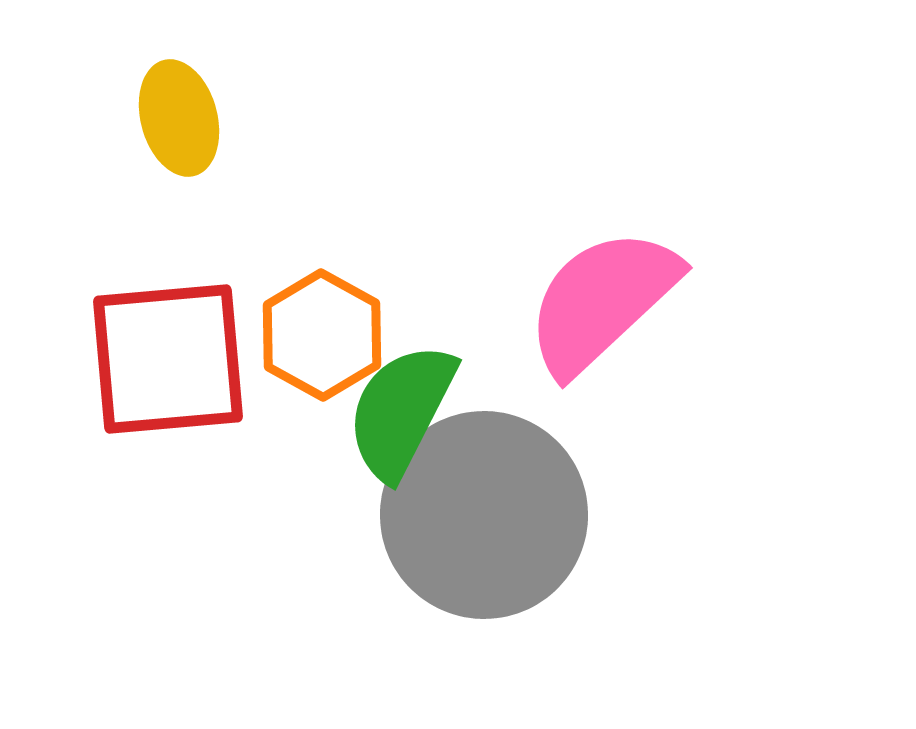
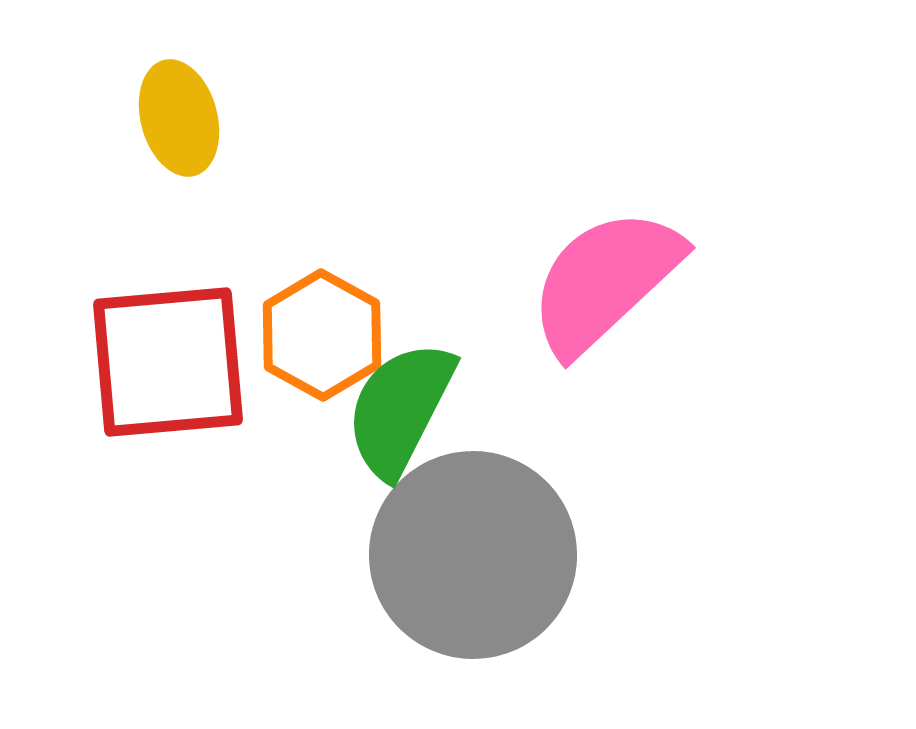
pink semicircle: moved 3 px right, 20 px up
red square: moved 3 px down
green semicircle: moved 1 px left, 2 px up
gray circle: moved 11 px left, 40 px down
